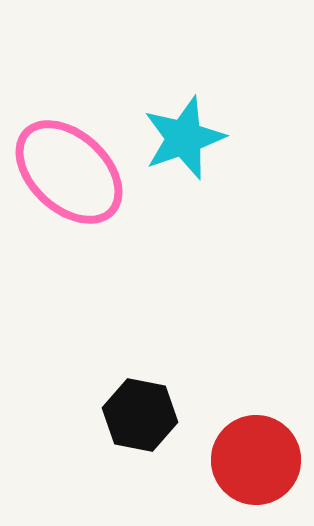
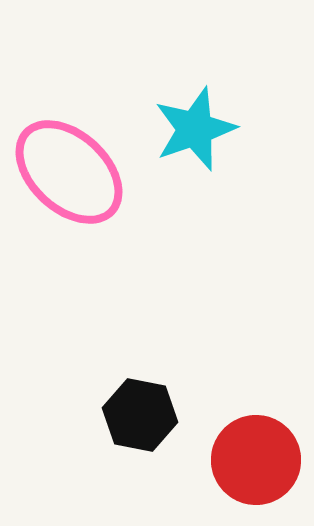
cyan star: moved 11 px right, 9 px up
